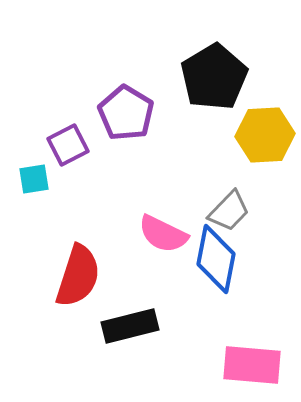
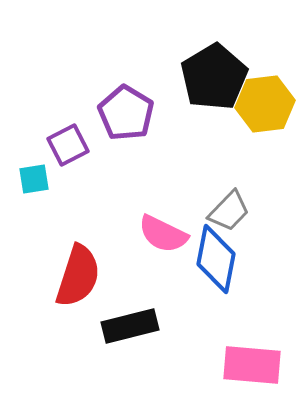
yellow hexagon: moved 31 px up; rotated 4 degrees counterclockwise
